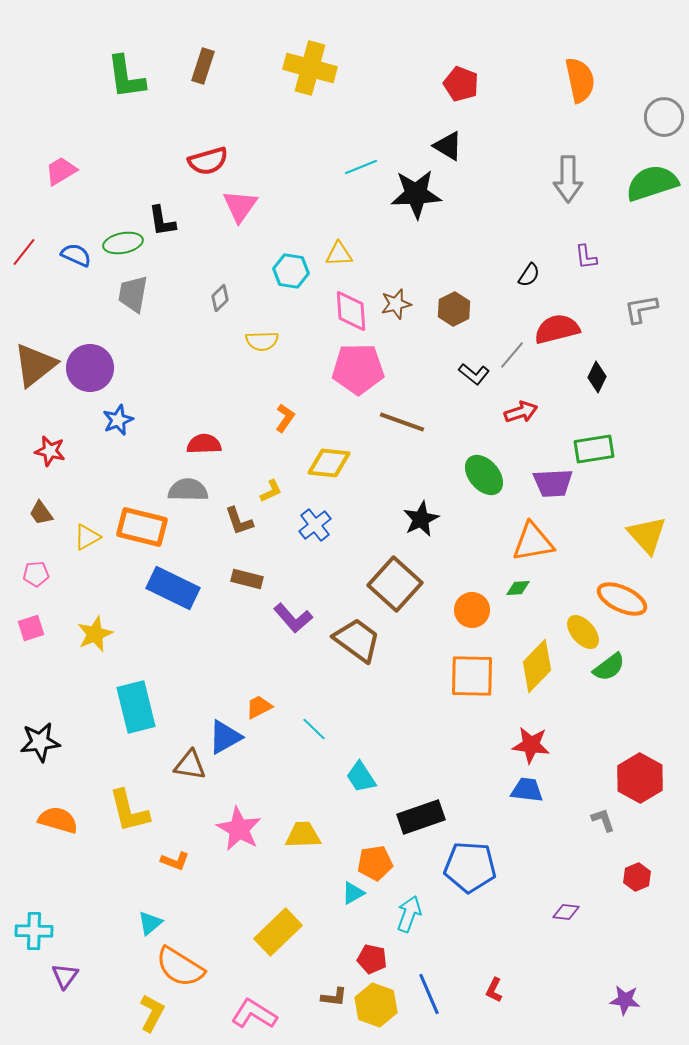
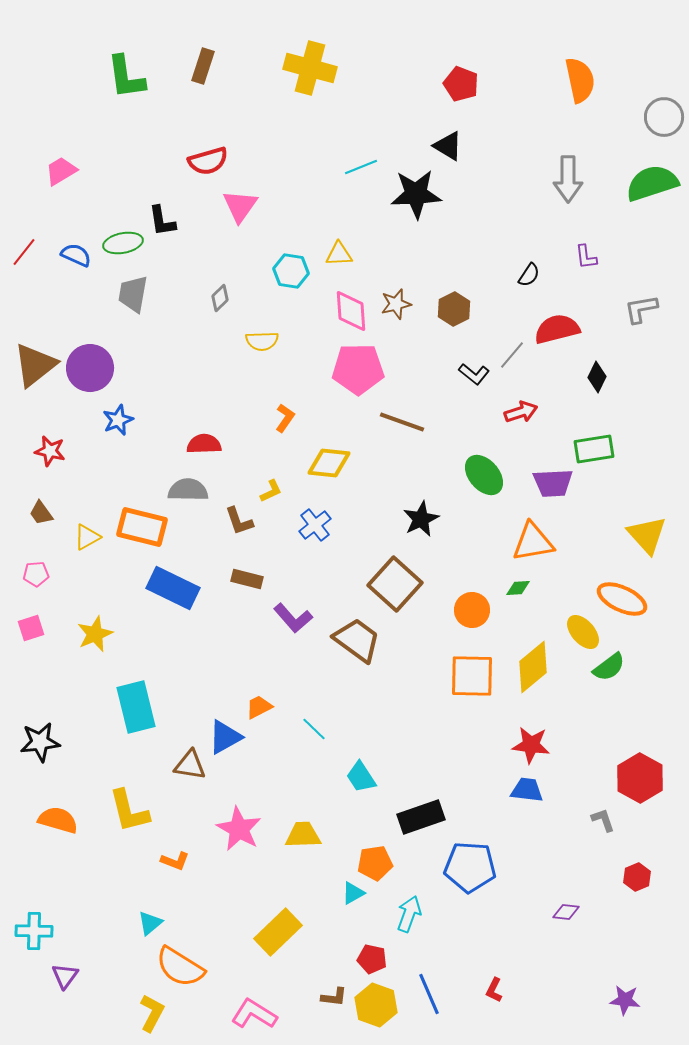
yellow diamond at (537, 666): moved 4 px left, 1 px down; rotated 6 degrees clockwise
